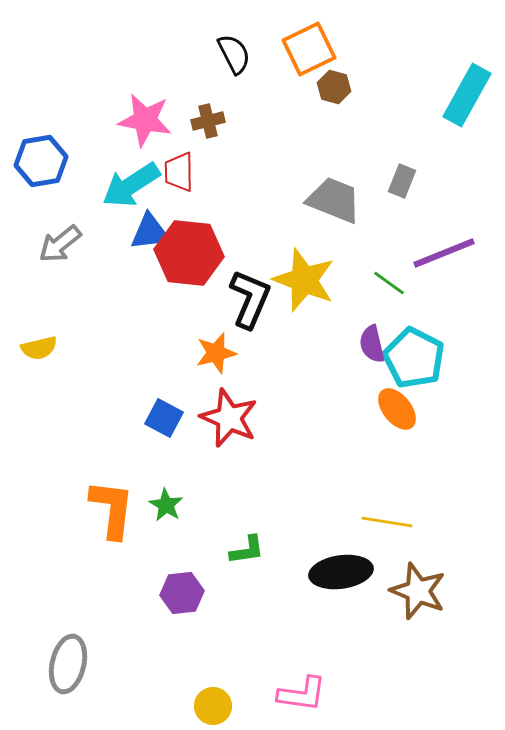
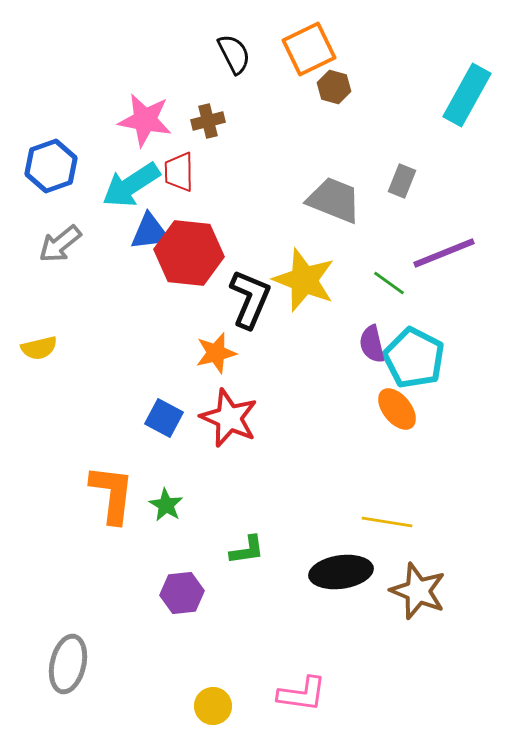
blue hexagon: moved 10 px right, 5 px down; rotated 9 degrees counterclockwise
orange L-shape: moved 15 px up
